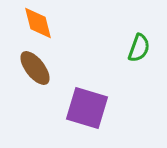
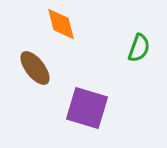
orange diamond: moved 23 px right, 1 px down
